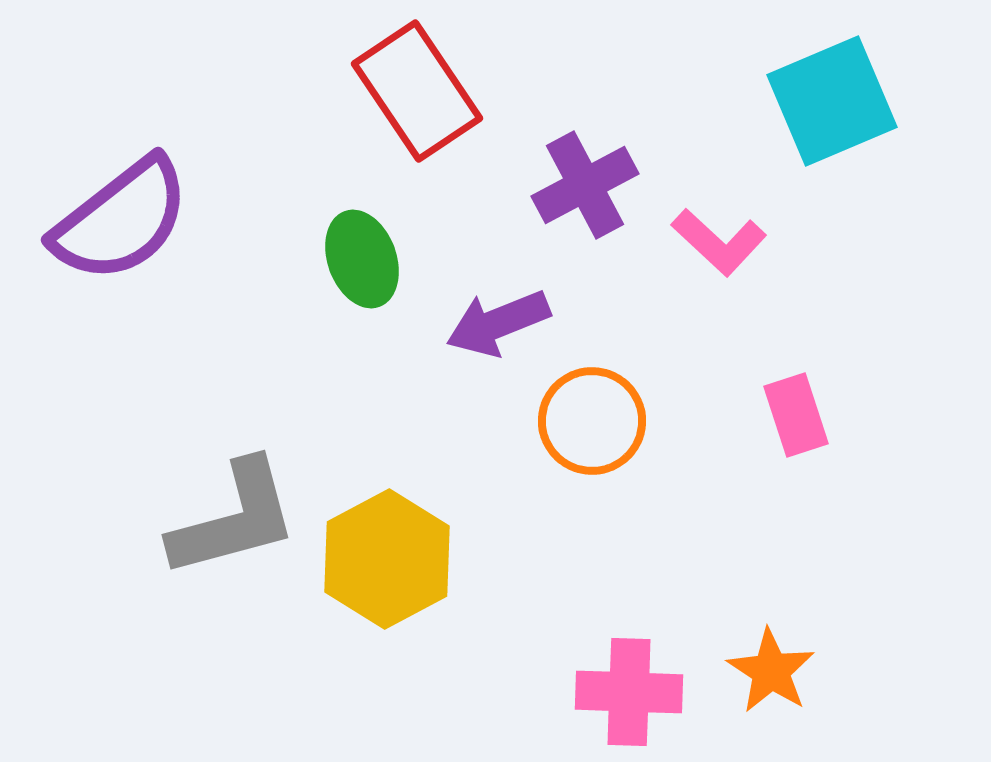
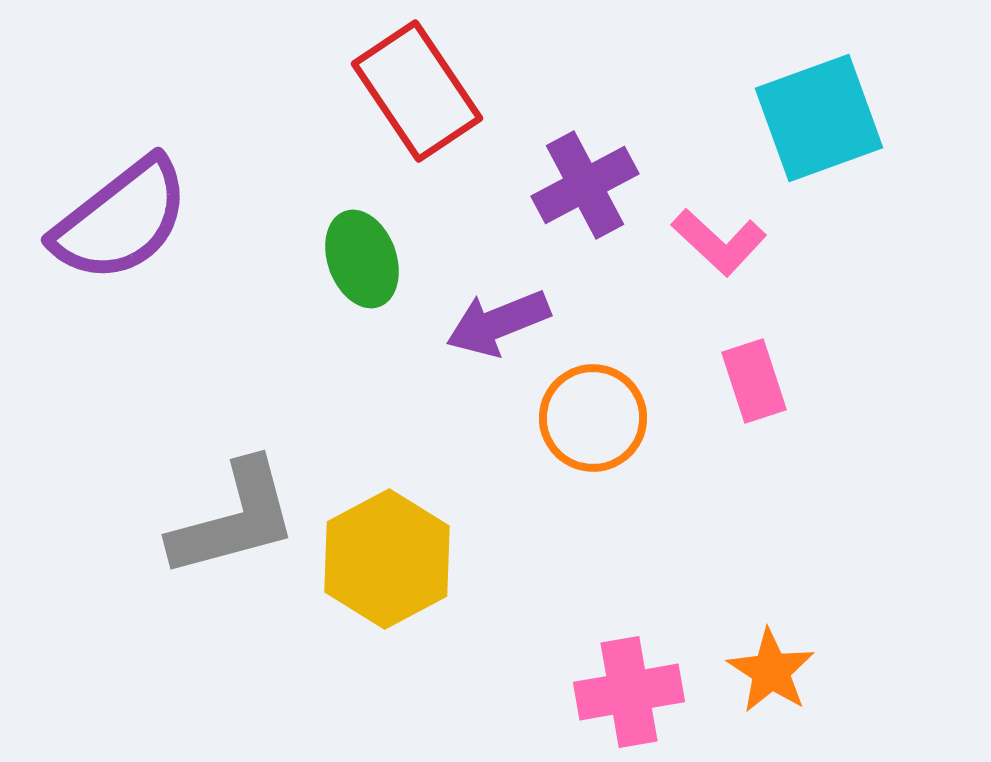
cyan square: moved 13 px left, 17 px down; rotated 3 degrees clockwise
pink rectangle: moved 42 px left, 34 px up
orange circle: moved 1 px right, 3 px up
pink cross: rotated 12 degrees counterclockwise
